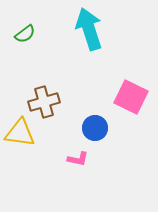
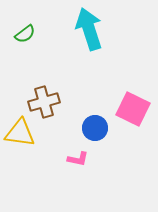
pink square: moved 2 px right, 12 px down
